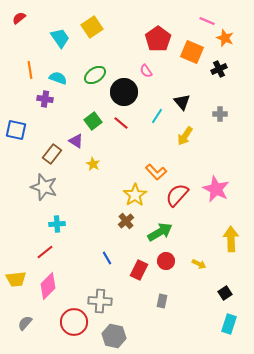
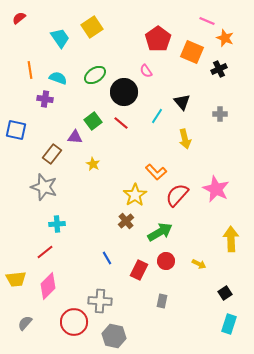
yellow arrow at (185, 136): moved 3 px down; rotated 48 degrees counterclockwise
purple triangle at (76, 141): moved 1 px left, 4 px up; rotated 28 degrees counterclockwise
